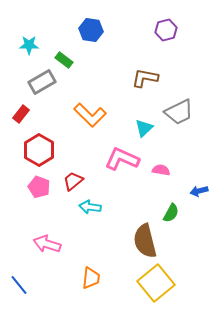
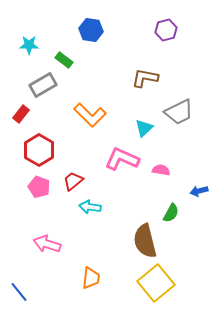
gray rectangle: moved 1 px right, 3 px down
blue line: moved 7 px down
